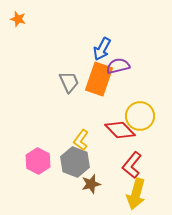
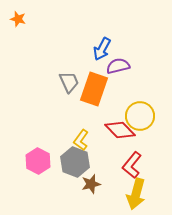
orange rectangle: moved 5 px left, 10 px down
